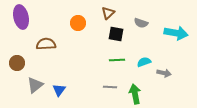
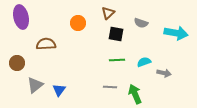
green arrow: rotated 12 degrees counterclockwise
